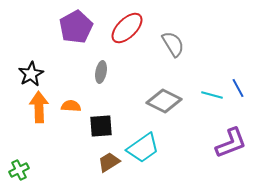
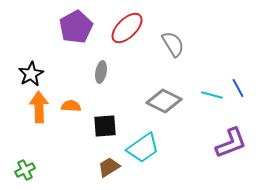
black square: moved 4 px right
brown trapezoid: moved 5 px down
green cross: moved 6 px right
